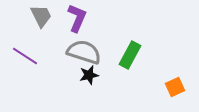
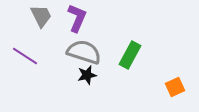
black star: moved 2 px left
